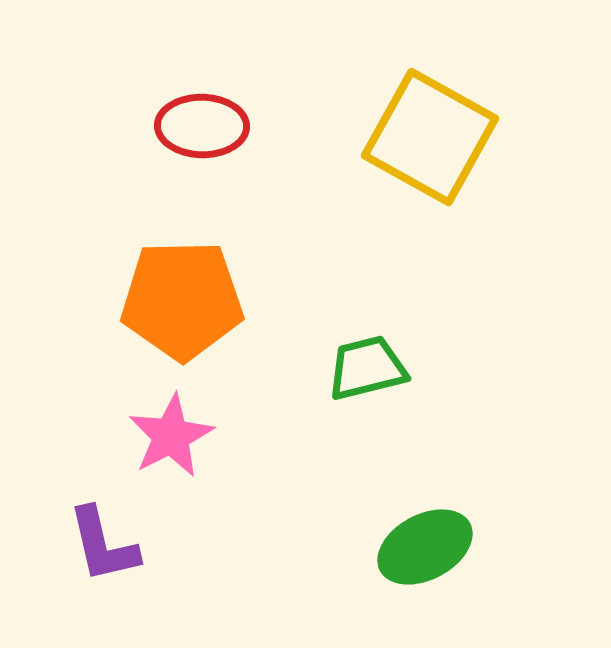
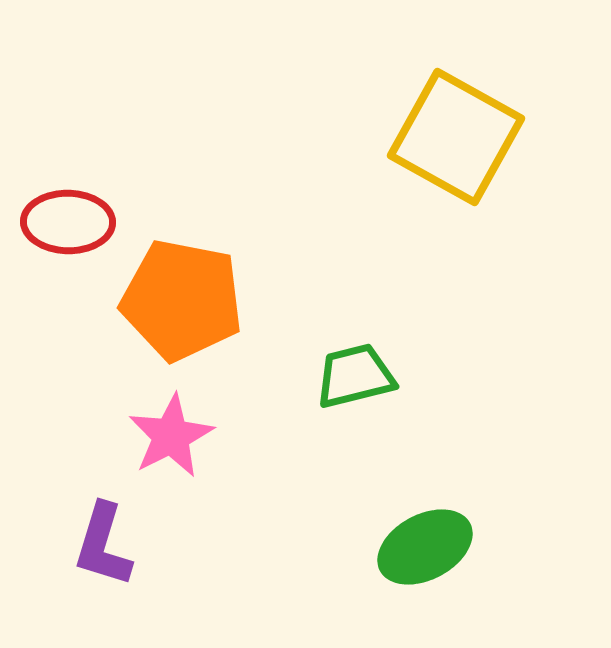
red ellipse: moved 134 px left, 96 px down
yellow square: moved 26 px right
orange pentagon: rotated 12 degrees clockwise
green trapezoid: moved 12 px left, 8 px down
purple L-shape: rotated 30 degrees clockwise
